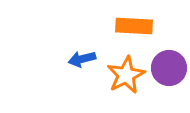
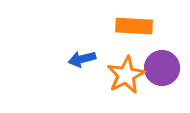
purple circle: moved 7 px left
